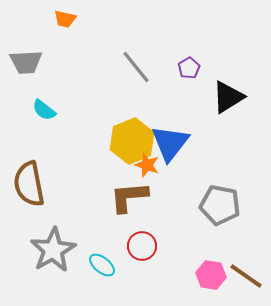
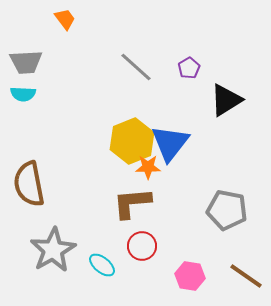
orange trapezoid: rotated 140 degrees counterclockwise
gray line: rotated 9 degrees counterclockwise
black triangle: moved 2 px left, 3 px down
cyan semicircle: moved 21 px left, 16 px up; rotated 35 degrees counterclockwise
orange star: moved 1 px right, 2 px down; rotated 20 degrees counterclockwise
brown L-shape: moved 3 px right, 6 px down
gray pentagon: moved 7 px right, 5 px down
pink hexagon: moved 21 px left, 1 px down
